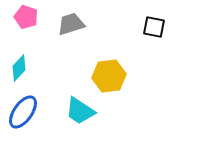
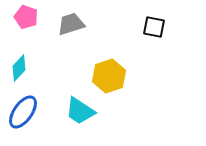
yellow hexagon: rotated 12 degrees counterclockwise
